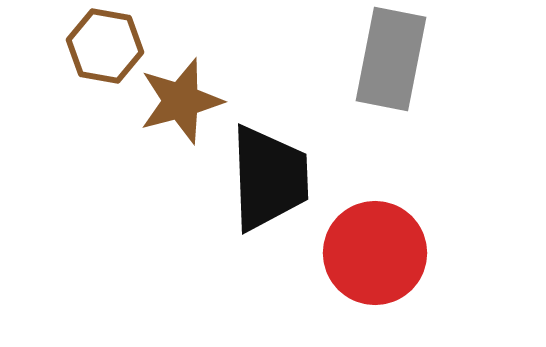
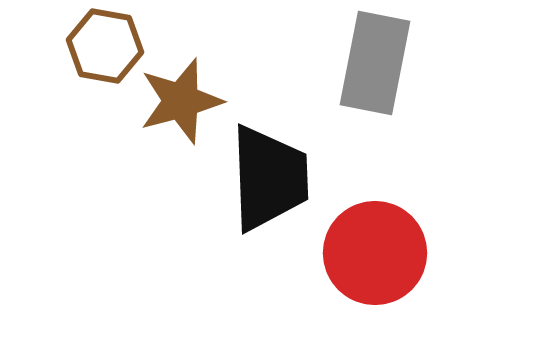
gray rectangle: moved 16 px left, 4 px down
